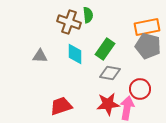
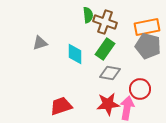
brown cross: moved 36 px right
gray triangle: moved 13 px up; rotated 21 degrees counterclockwise
